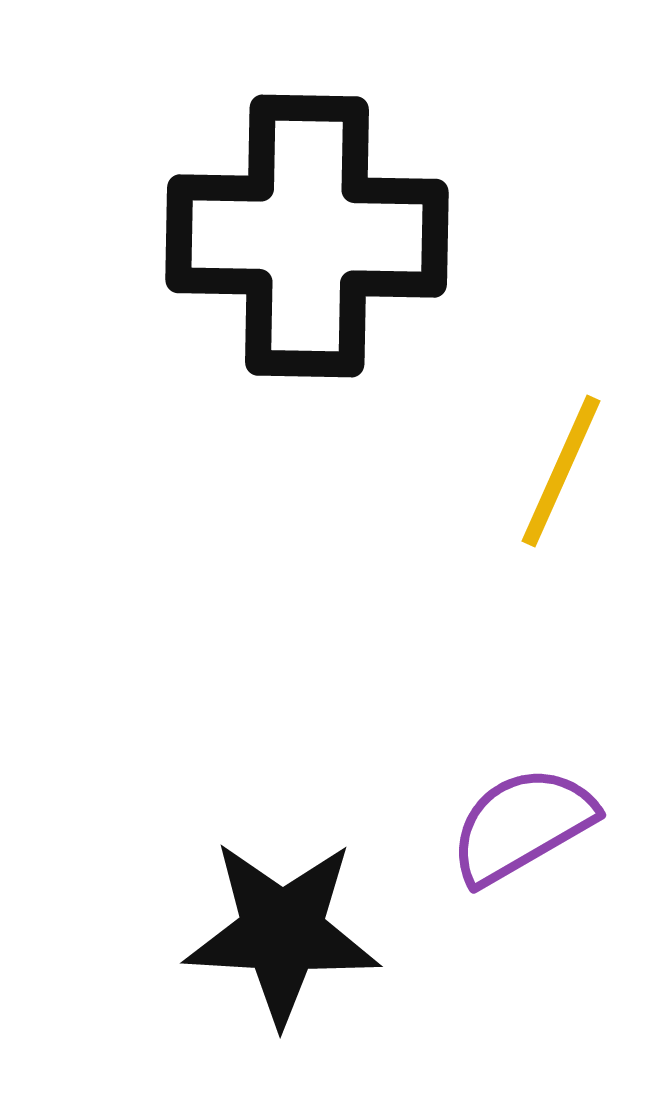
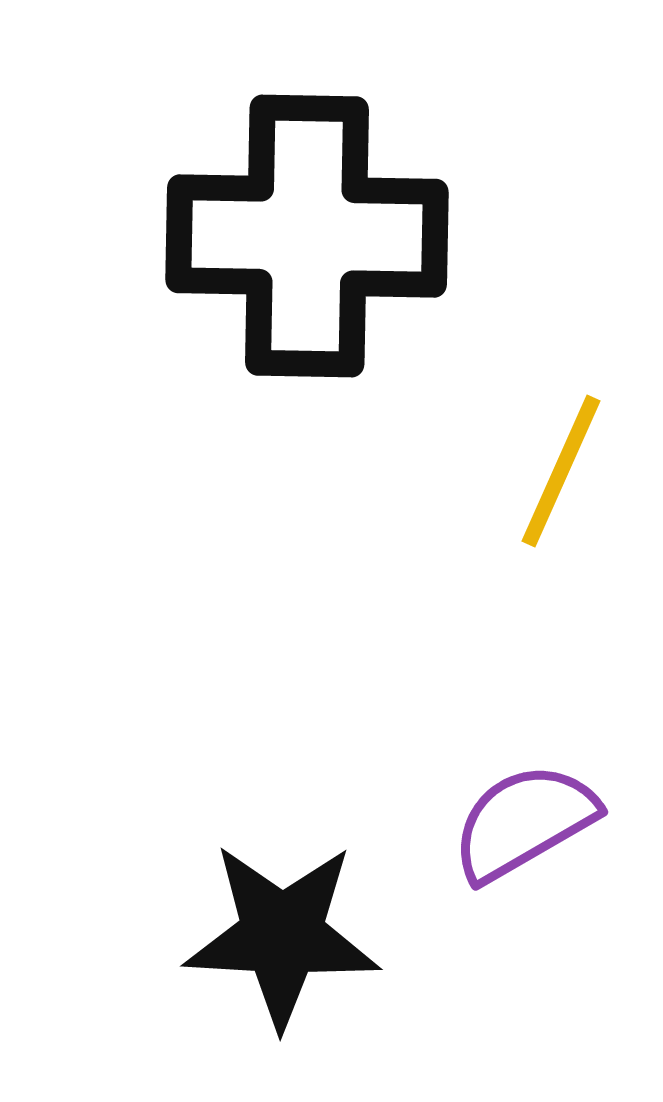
purple semicircle: moved 2 px right, 3 px up
black star: moved 3 px down
